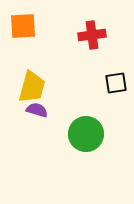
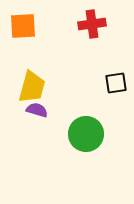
red cross: moved 11 px up
